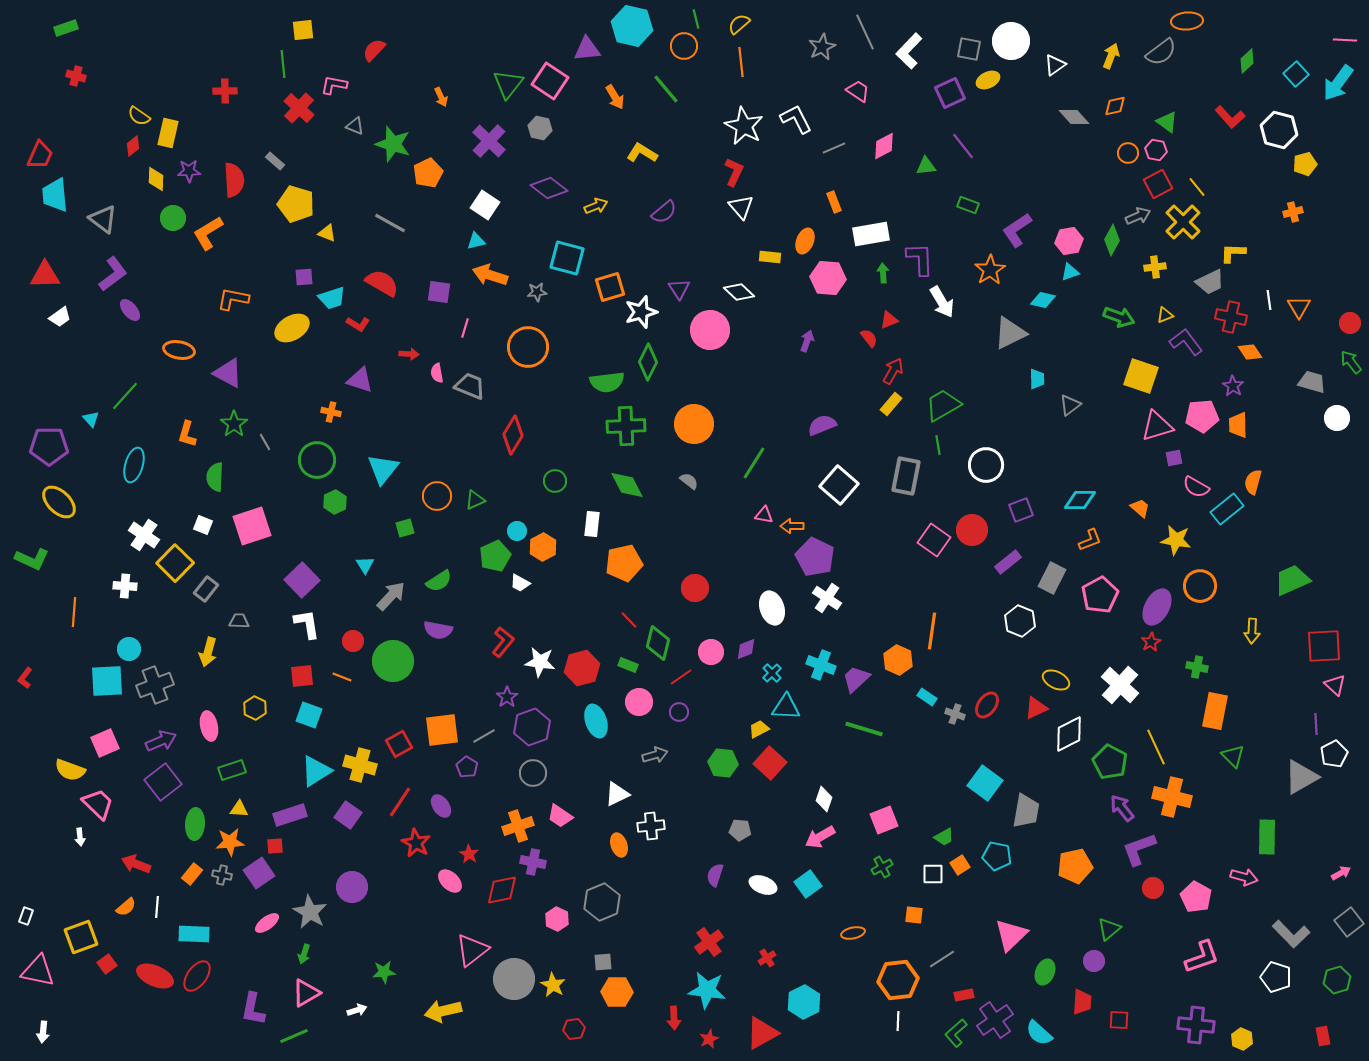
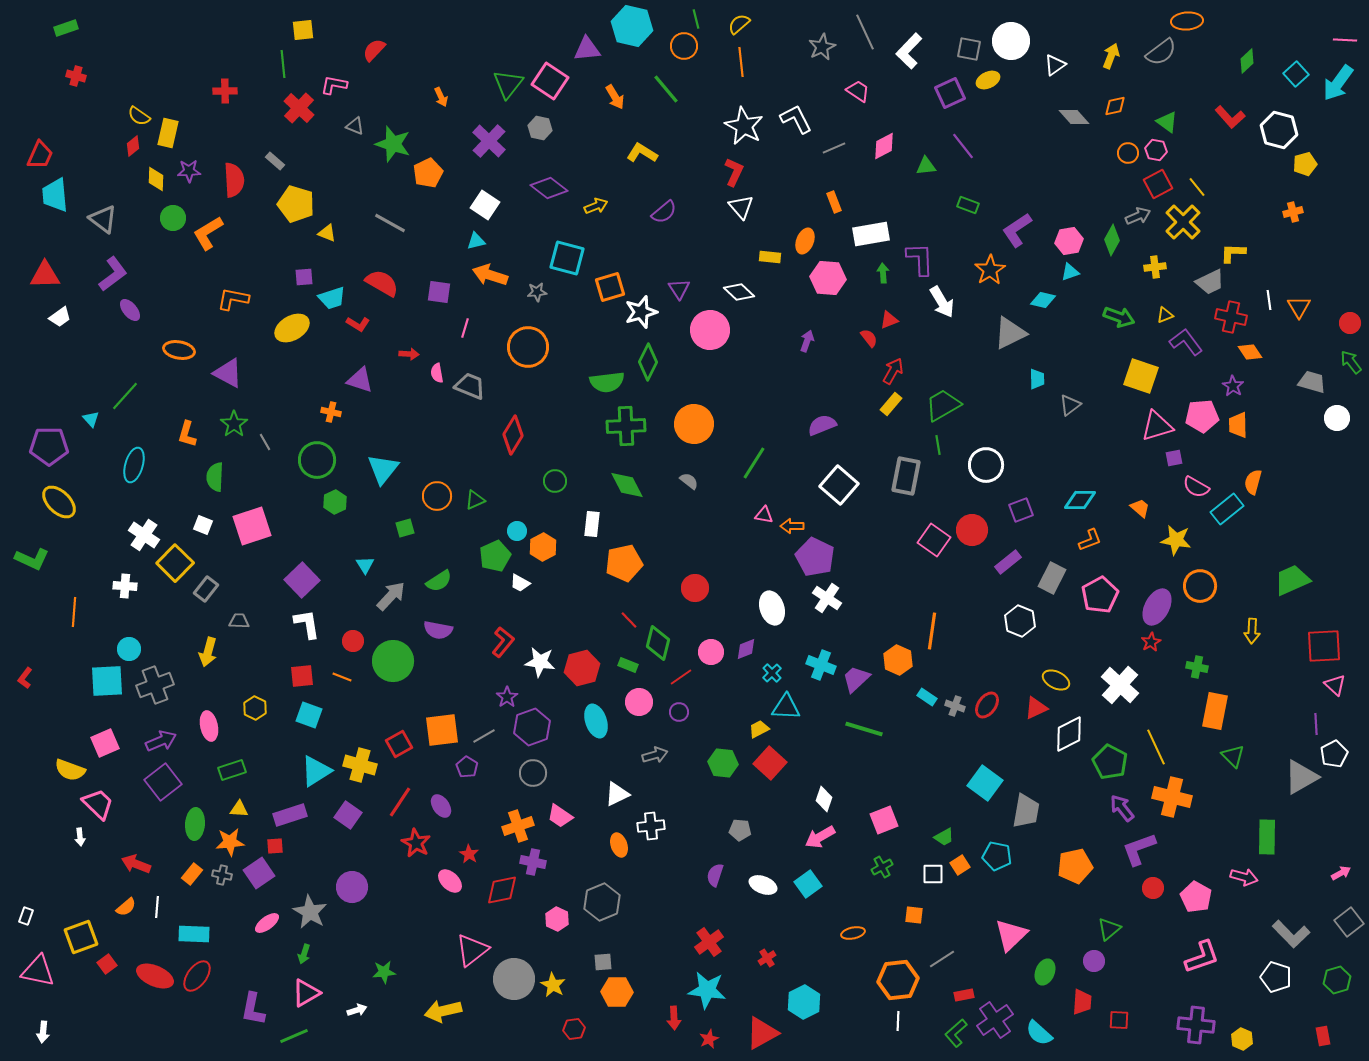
gray cross at (955, 714): moved 8 px up
